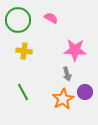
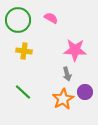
green line: rotated 18 degrees counterclockwise
